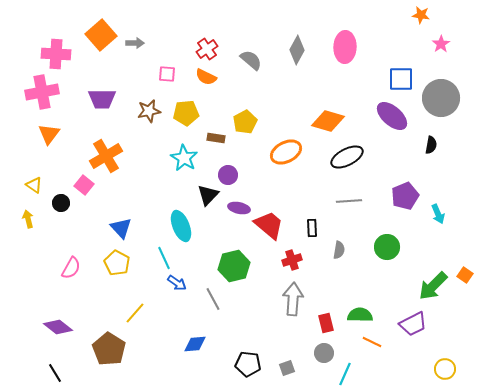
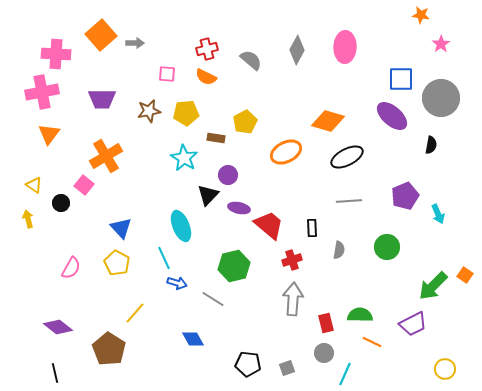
red cross at (207, 49): rotated 20 degrees clockwise
blue arrow at (177, 283): rotated 18 degrees counterclockwise
gray line at (213, 299): rotated 30 degrees counterclockwise
blue diamond at (195, 344): moved 2 px left, 5 px up; rotated 65 degrees clockwise
black line at (55, 373): rotated 18 degrees clockwise
